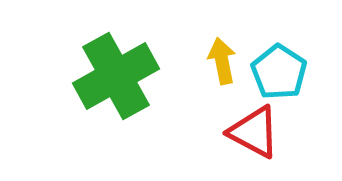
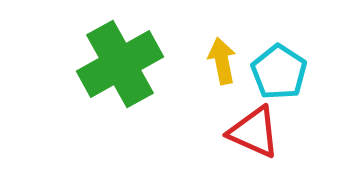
green cross: moved 4 px right, 12 px up
red triangle: rotated 4 degrees counterclockwise
